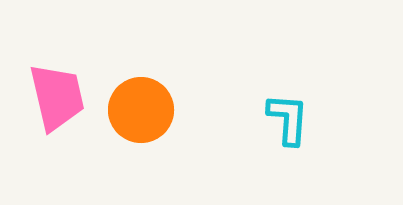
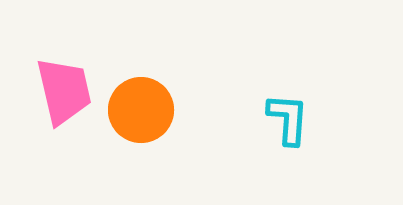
pink trapezoid: moved 7 px right, 6 px up
